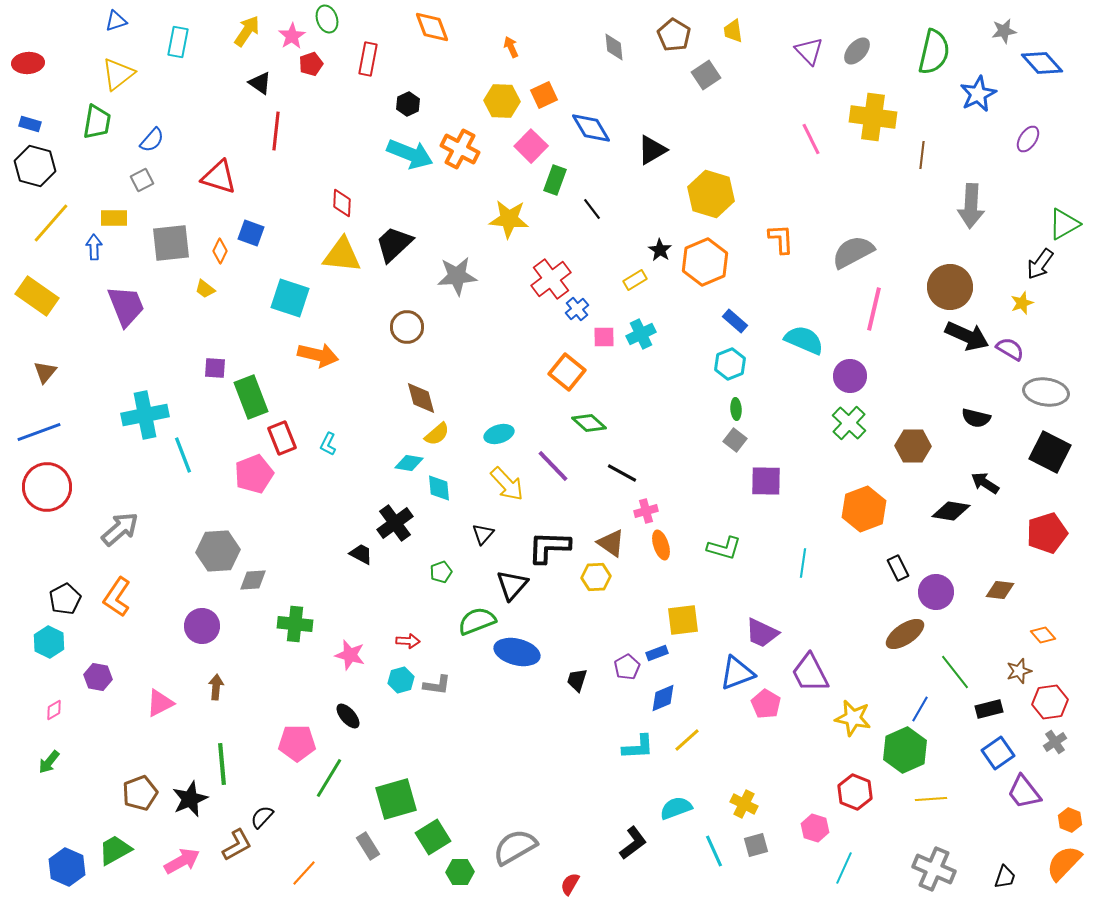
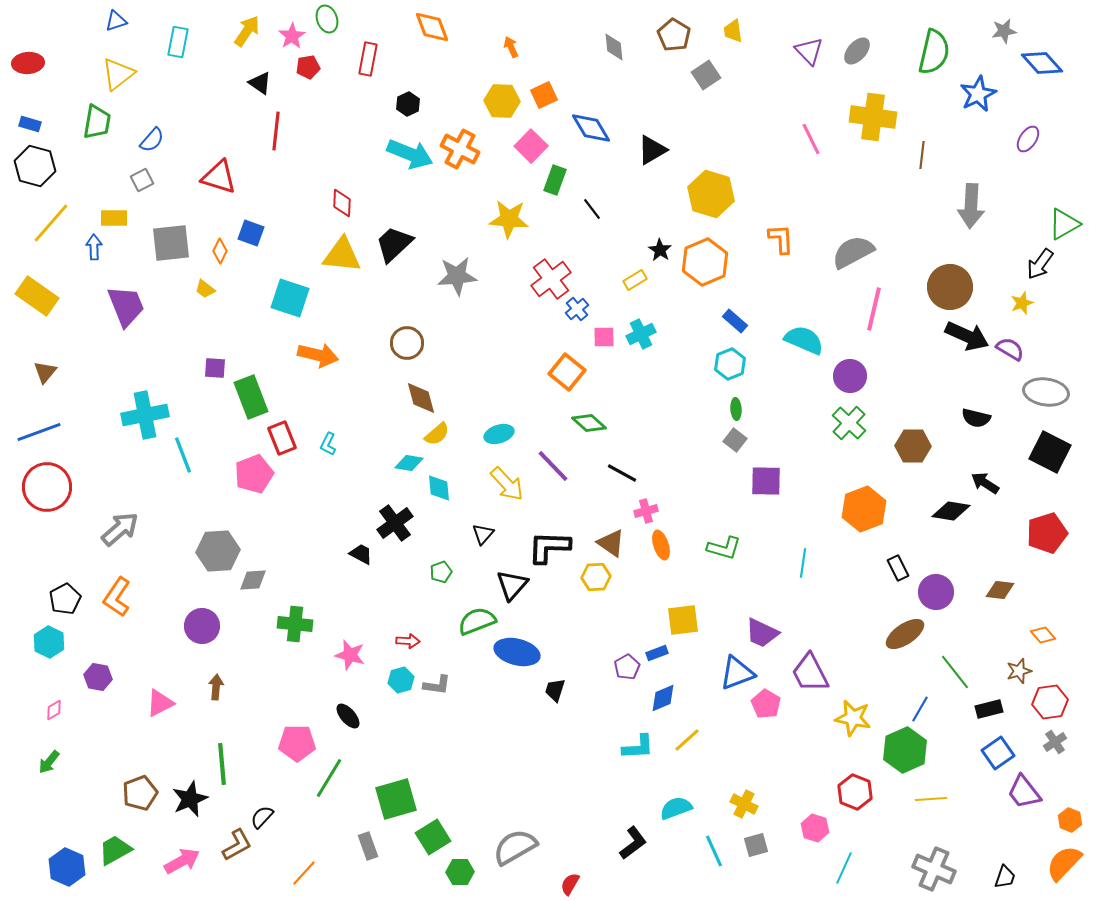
red pentagon at (311, 64): moved 3 px left, 3 px down; rotated 10 degrees clockwise
brown circle at (407, 327): moved 16 px down
black trapezoid at (577, 680): moved 22 px left, 10 px down
gray rectangle at (368, 846): rotated 12 degrees clockwise
